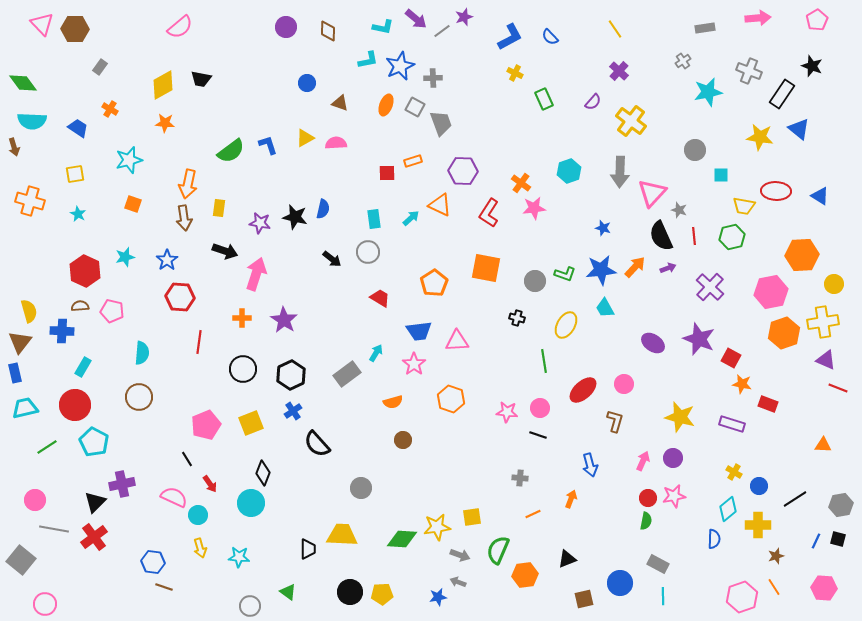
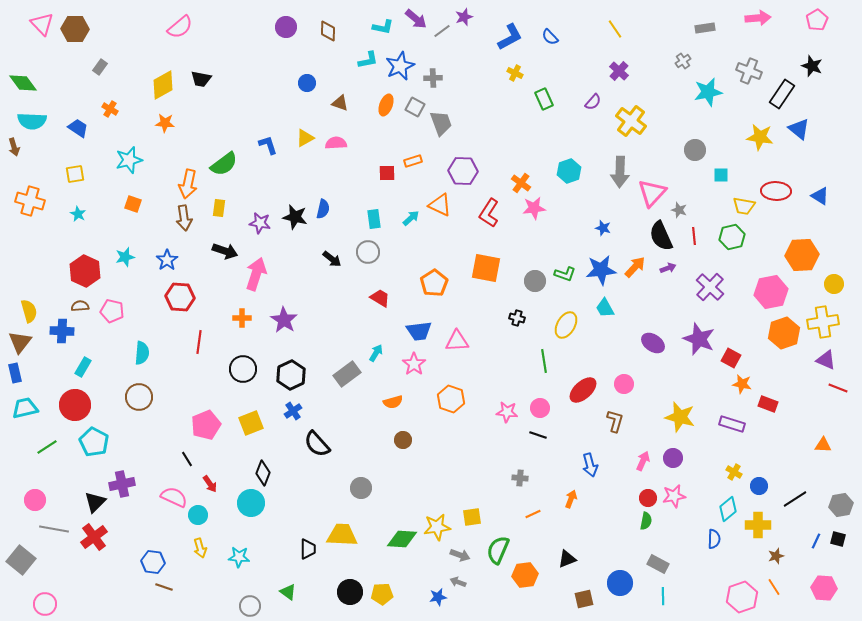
green semicircle at (231, 151): moved 7 px left, 13 px down
